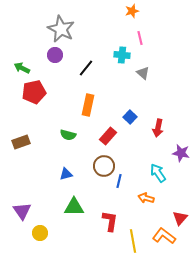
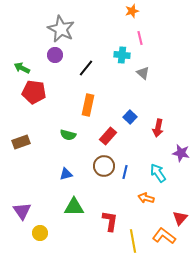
red pentagon: rotated 20 degrees clockwise
blue line: moved 6 px right, 9 px up
